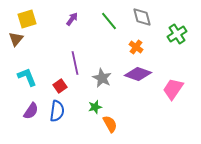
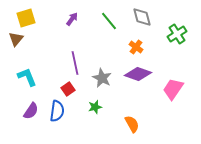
yellow square: moved 1 px left, 1 px up
red square: moved 8 px right, 3 px down
orange semicircle: moved 22 px right
